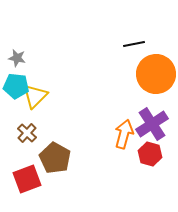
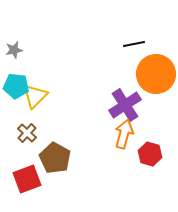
gray star: moved 3 px left, 8 px up; rotated 24 degrees counterclockwise
purple cross: moved 27 px left, 19 px up
